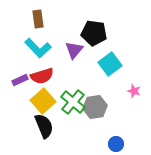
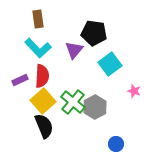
red semicircle: rotated 70 degrees counterclockwise
gray hexagon: rotated 20 degrees counterclockwise
